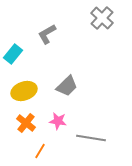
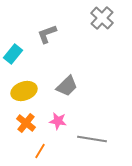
gray L-shape: rotated 10 degrees clockwise
gray line: moved 1 px right, 1 px down
